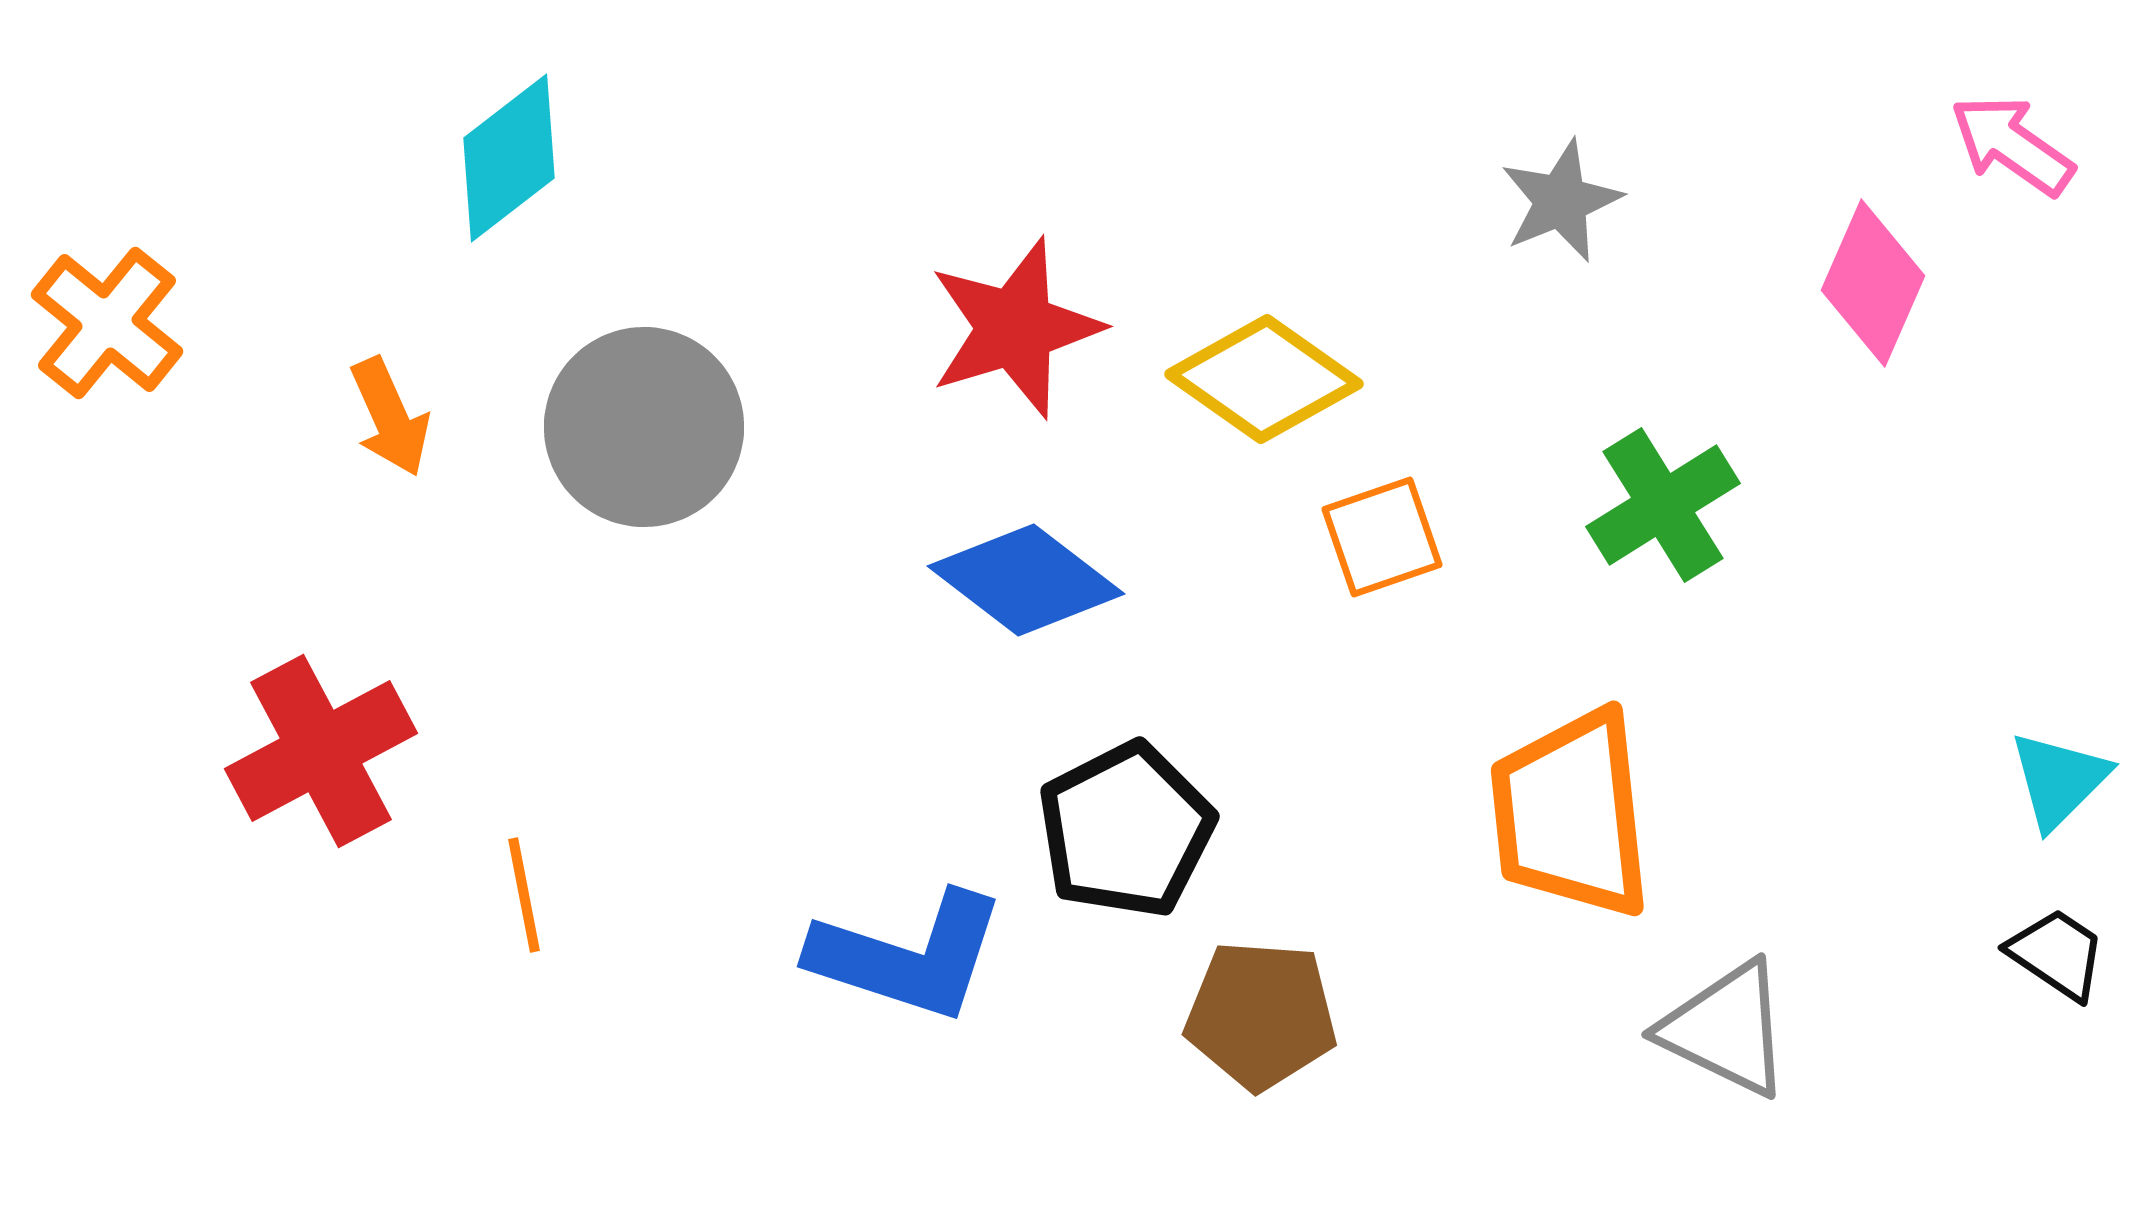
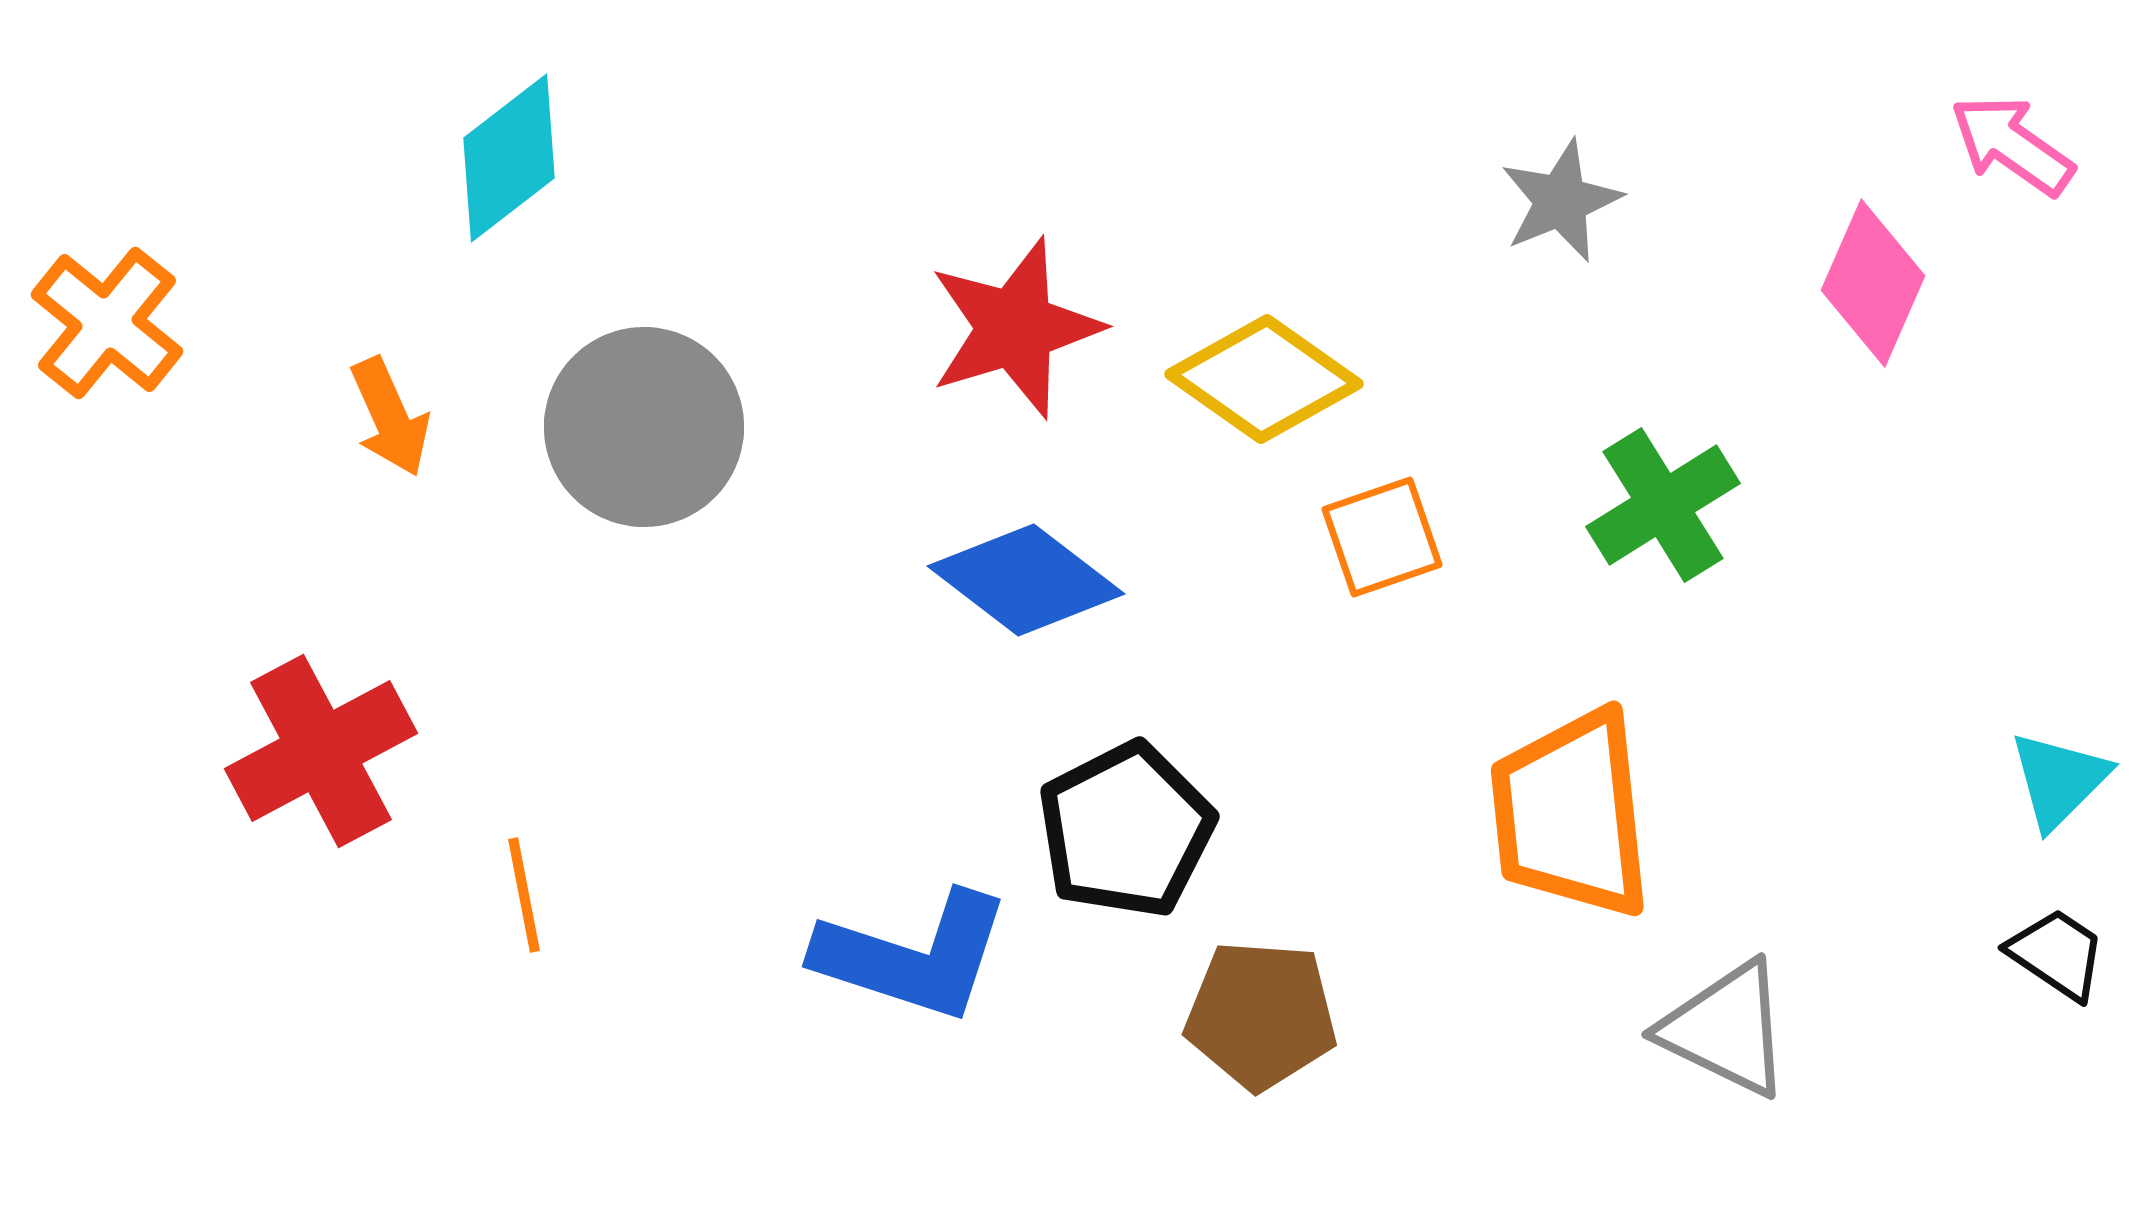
blue L-shape: moved 5 px right
